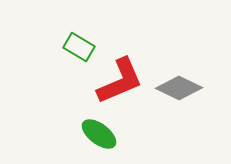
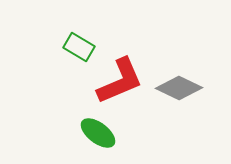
green ellipse: moved 1 px left, 1 px up
